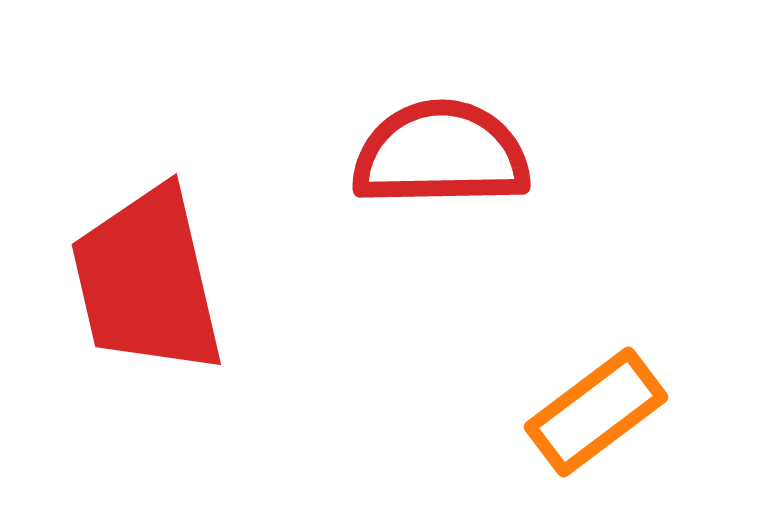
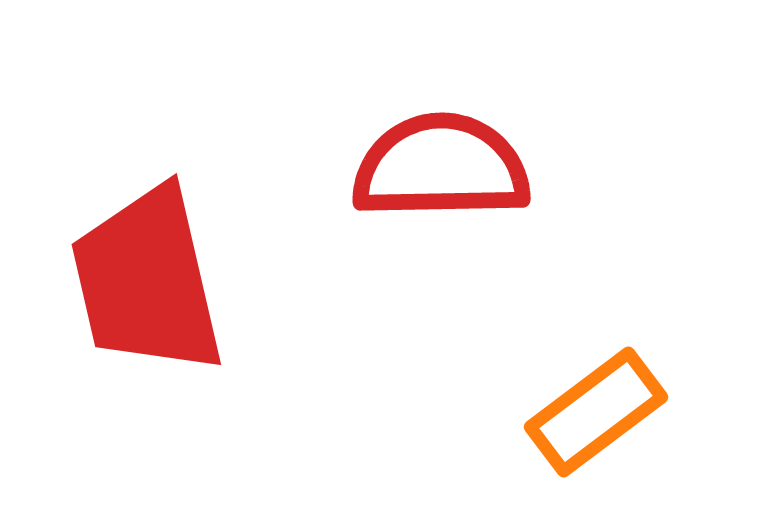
red semicircle: moved 13 px down
